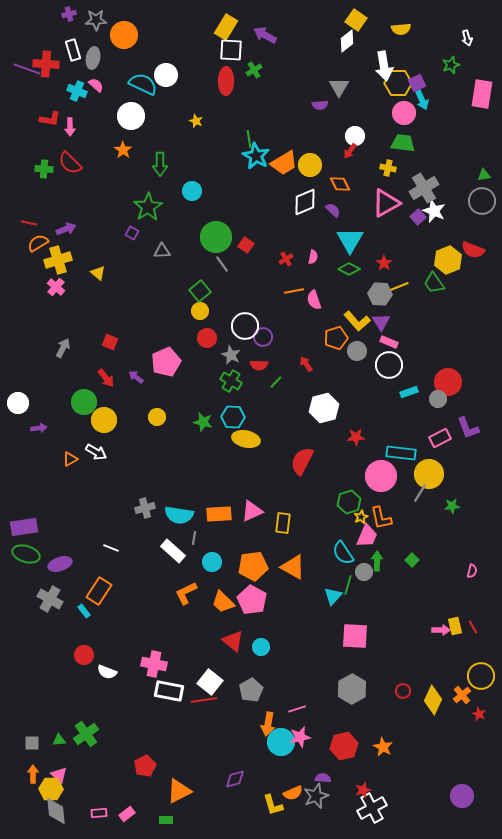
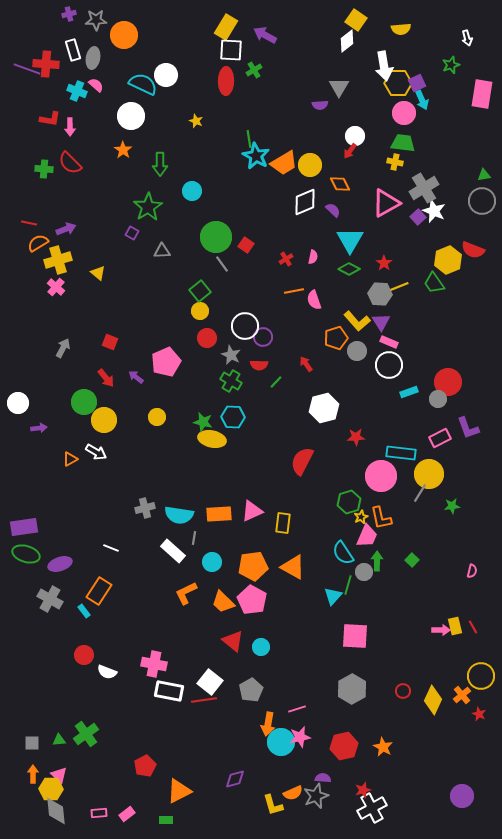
yellow cross at (388, 168): moved 7 px right, 6 px up
yellow ellipse at (246, 439): moved 34 px left
